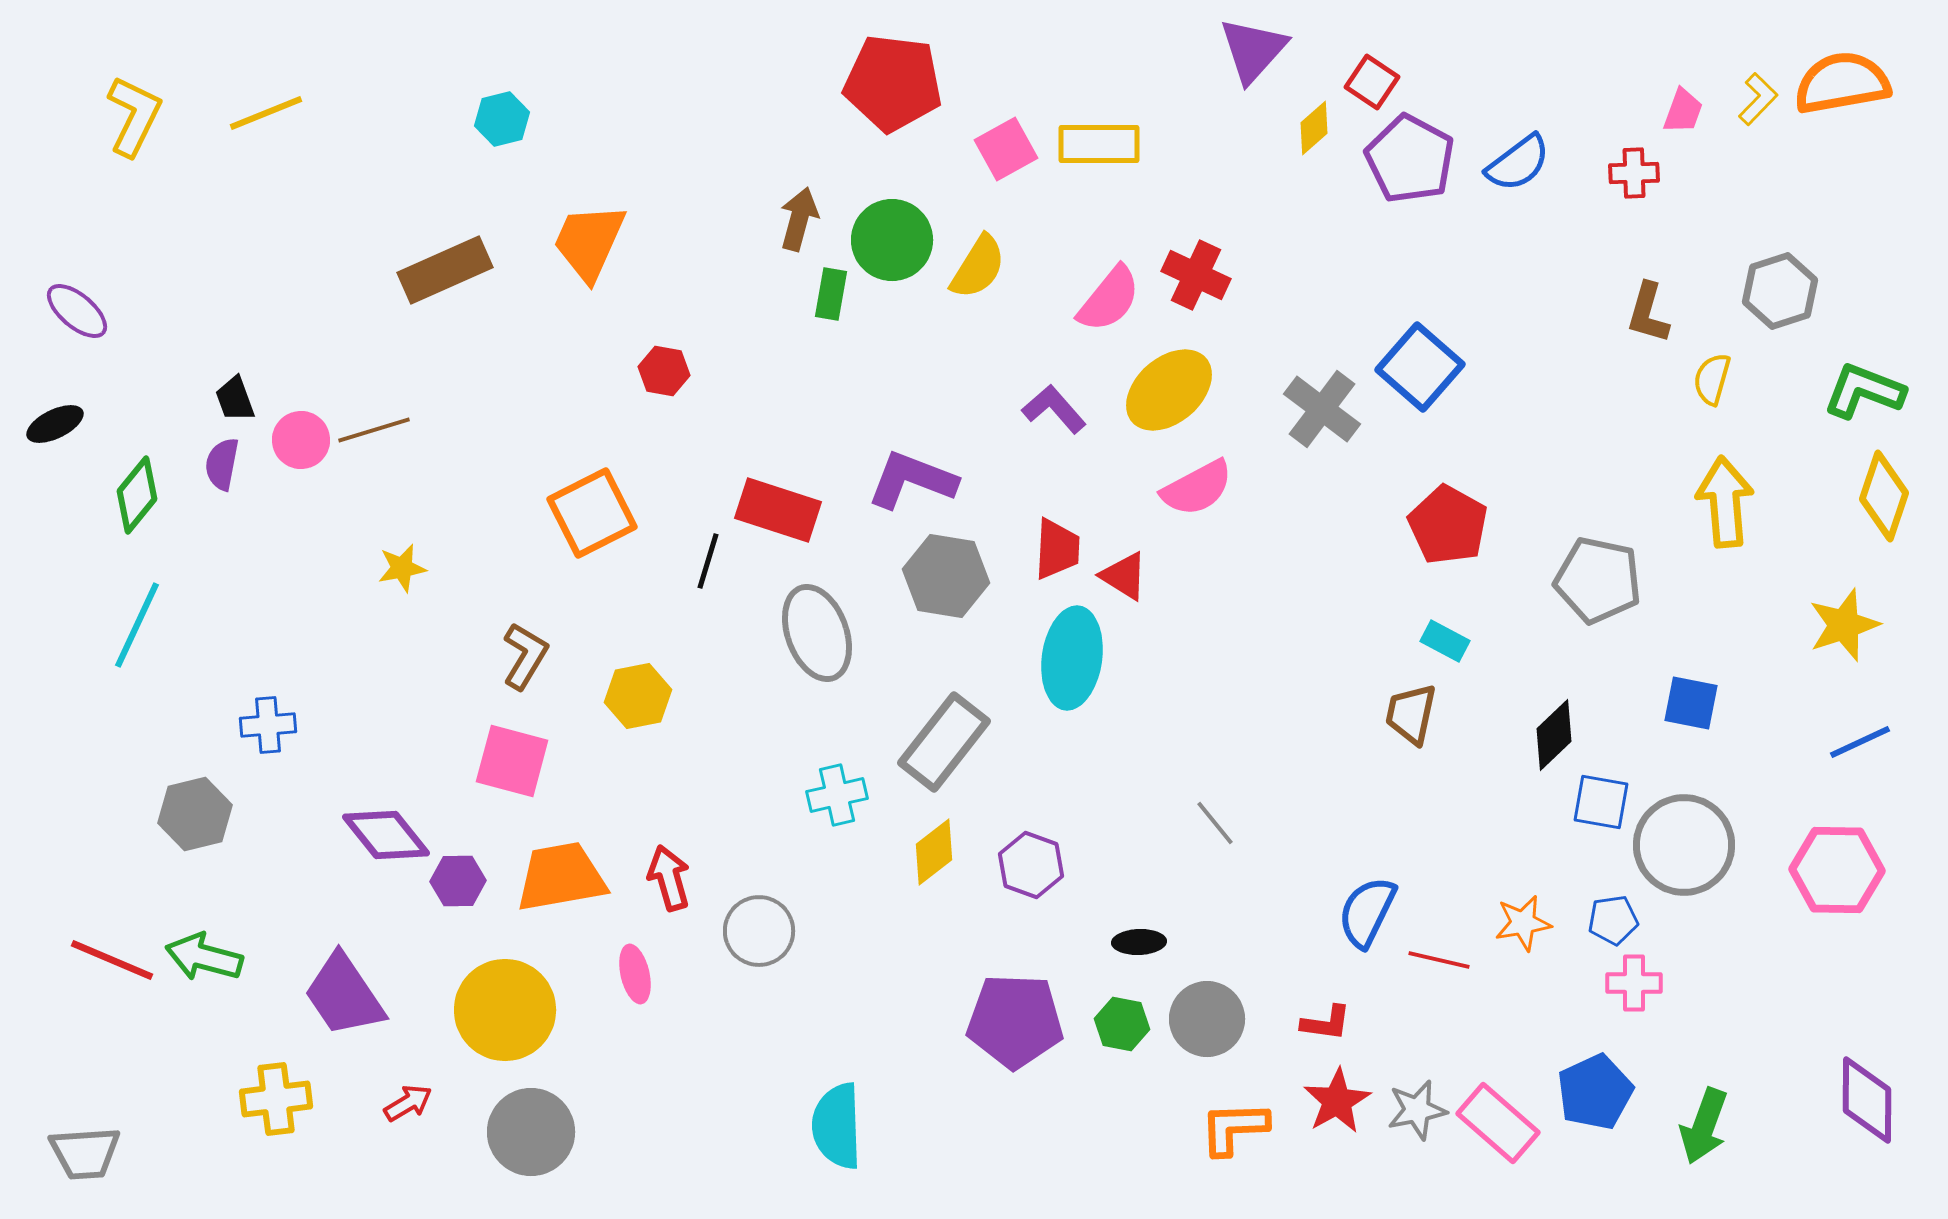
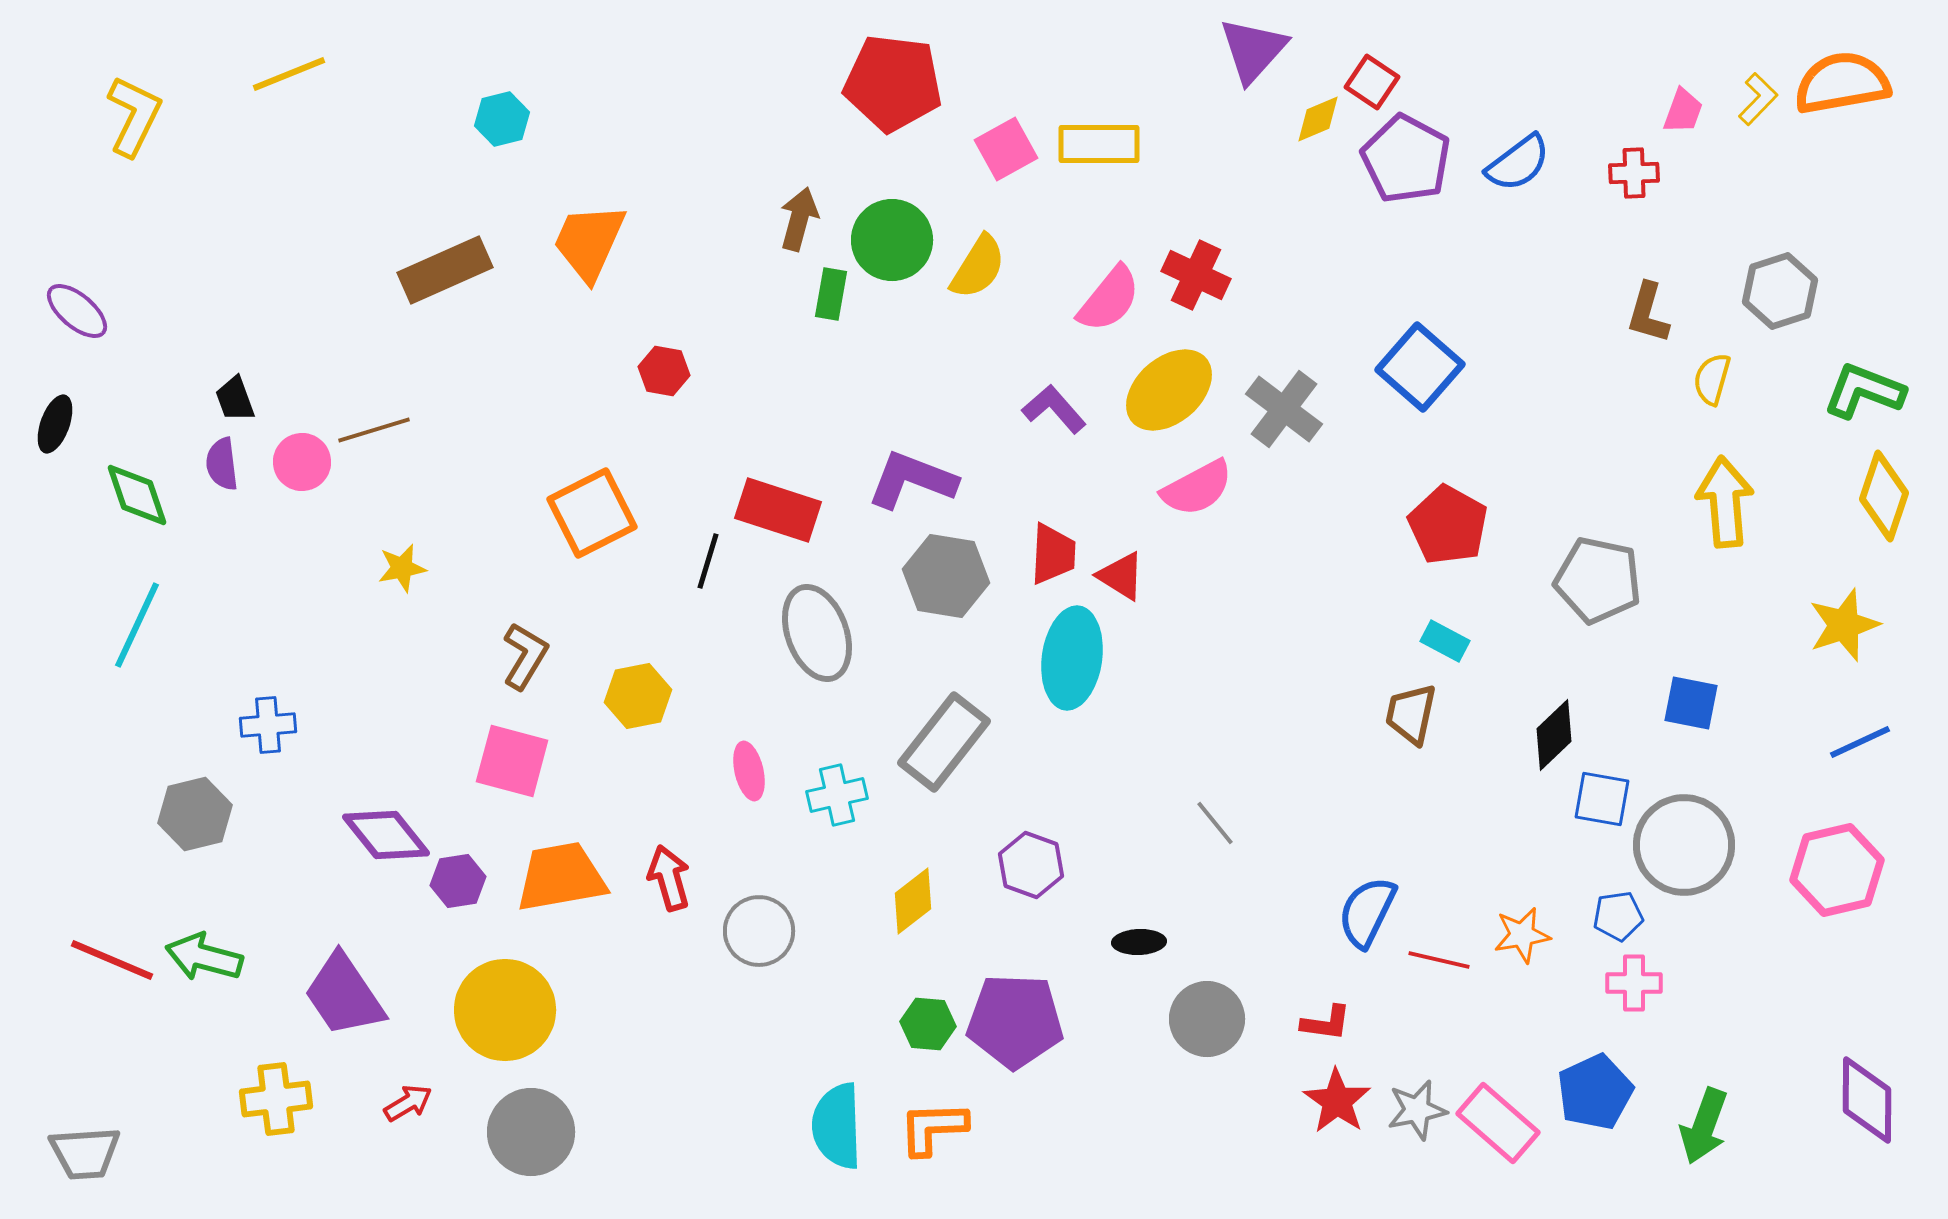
yellow line at (266, 113): moved 23 px right, 39 px up
yellow diamond at (1314, 128): moved 4 px right, 9 px up; rotated 18 degrees clockwise
purple pentagon at (1410, 159): moved 4 px left
gray cross at (1322, 409): moved 38 px left
black ellipse at (55, 424): rotated 44 degrees counterclockwise
pink circle at (301, 440): moved 1 px right, 22 px down
purple semicircle at (222, 464): rotated 18 degrees counterclockwise
green diamond at (137, 495): rotated 58 degrees counterclockwise
red trapezoid at (1057, 549): moved 4 px left, 5 px down
red triangle at (1124, 576): moved 3 px left
blue square at (1601, 802): moved 1 px right, 3 px up
yellow diamond at (934, 852): moved 21 px left, 49 px down
pink hexagon at (1837, 870): rotated 14 degrees counterclockwise
purple hexagon at (458, 881): rotated 8 degrees counterclockwise
blue pentagon at (1613, 920): moved 5 px right, 4 px up
orange star at (1523, 923): moved 1 px left, 12 px down
pink ellipse at (635, 974): moved 114 px right, 203 px up
green hexagon at (1122, 1024): moved 194 px left; rotated 6 degrees counterclockwise
red star at (1337, 1101): rotated 8 degrees counterclockwise
orange L-shape at (1234, 1128): moved 301 px left
